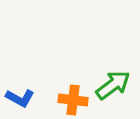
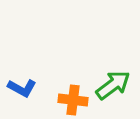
blue L-shape: moved 2 px right, 10 px up
